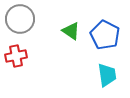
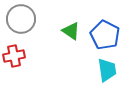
gray circle: moved 1 px right
red cross: moved 2 px left
cyan trapezoid: moved 5 px up
